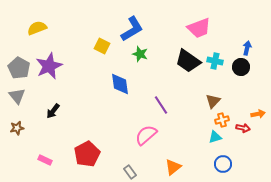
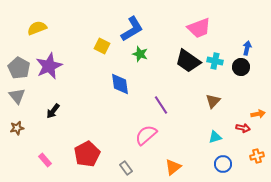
orange cross: moved 35 px right, 36 px down
pink rectangle: rotated 24 degrees clockwise
gray rectangle: moved 4 px left, 4 px up
